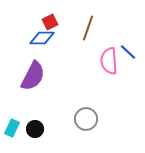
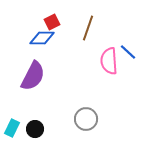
red square: moved 2 px right
